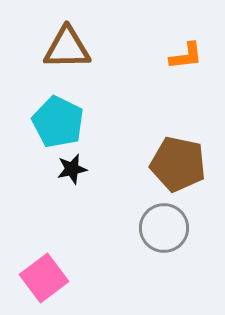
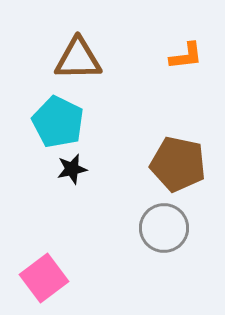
brown triangle: moved 11 px right, 11 px down
